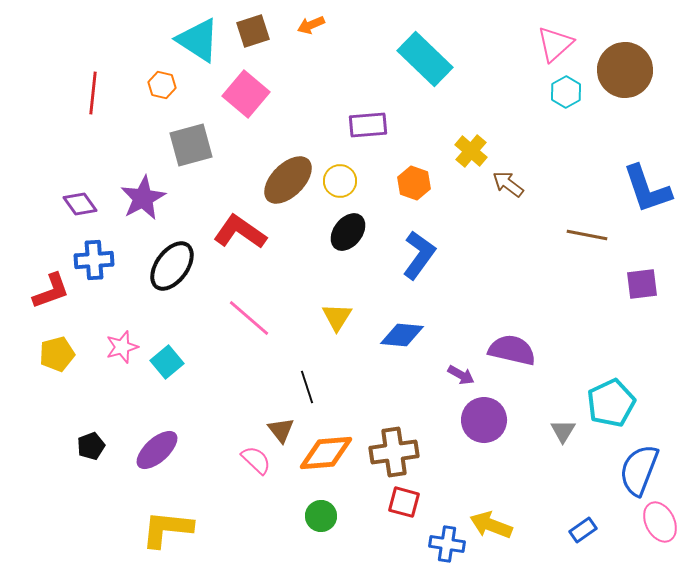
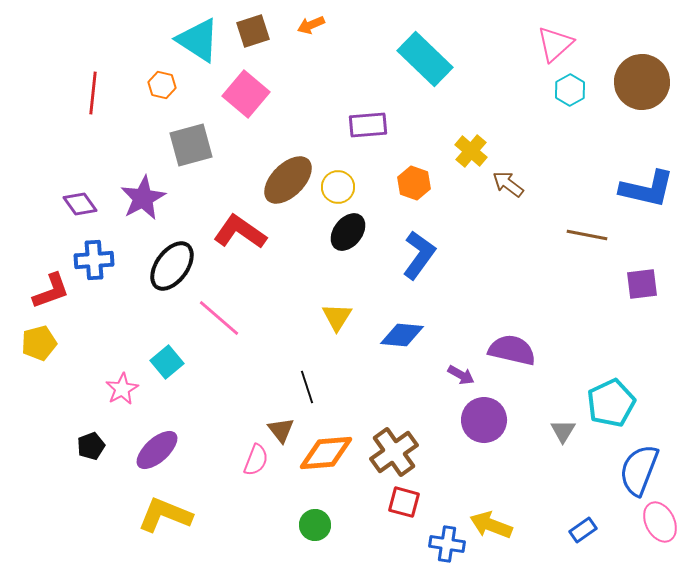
brown circle at (625, 70): moved 17 px right, 12 px down
cyan hexagon at (566, 92): moved 4 px right, 2 px up
yellow circle at (340, 181): moved 2 px left, 6 px down
blue L-shape at (647, 189): rotated 58 degrees counterclockwise
pink line at (249, 318): moved 30 px left
pink star at (122, 347): moved 42 px down; rotated 12 degrees counterclockwise
yellow pentagon at (57, 354): moved 18 px left, 11 px up
brown cross at (394, 452): rotated 27 degrees counterclockwise
pink semicircle at (256, 460): rotated 68 degrees clockwise
green circle at (321, 516): moved 6 px left, 9 px down
yellow L-shape at (167, 529): moved 2 px left, 14 px up; rotated 16 degrees clockwise
